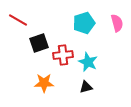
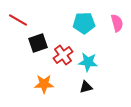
cyan pentagon: rotated 15 degrees clockwise
black square: moved 1 px left
red cross: rotated 30 degrees counterclockwise
cyan star: rotated 18 degrees counterclockwise
orange star: moved 1 px down
